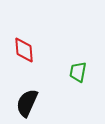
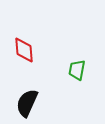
green trapezoid: moved 1 px left, 2 px up
